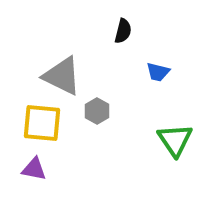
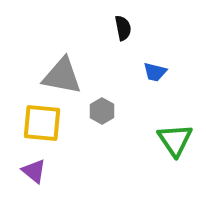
black semicircle: moved 3 px up; rotated 25 degrees counterclockwise
blue trapezoid: moved 3 px left
gray triangle: rotated 15 degrees counterclockwise
gray hexagon: moved 5 px right
purple triangle: moved 2 px down; rotated 28 degrees clockwise
